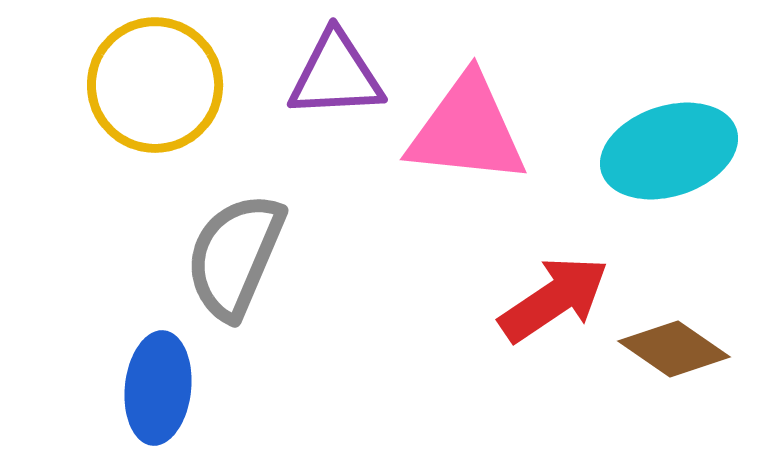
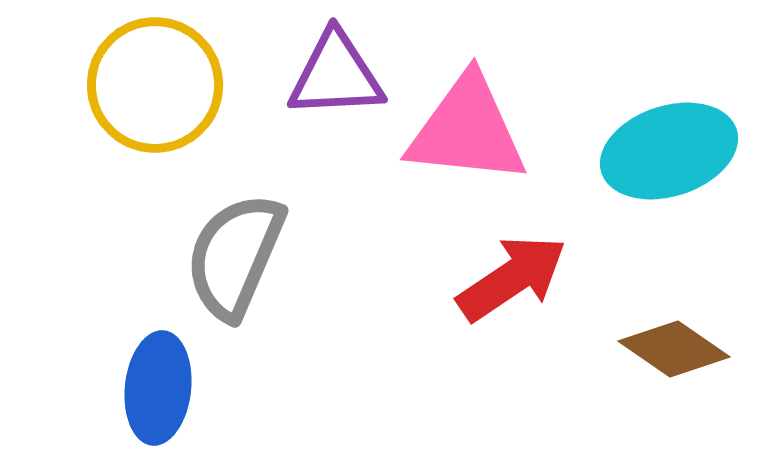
red arrow: moved 42 px left, 21 px up
